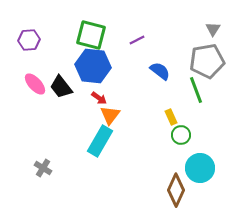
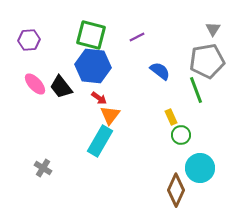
purple line: moved 3 px up
